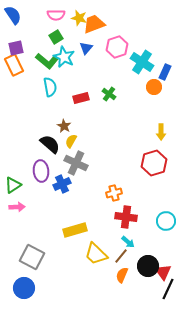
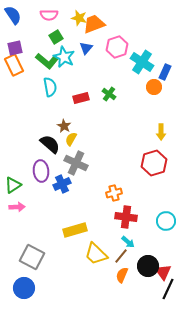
pink semicircle: moved 7 px left
purple square: moved 1 px left
yellow semicircle: moved 2 px up
